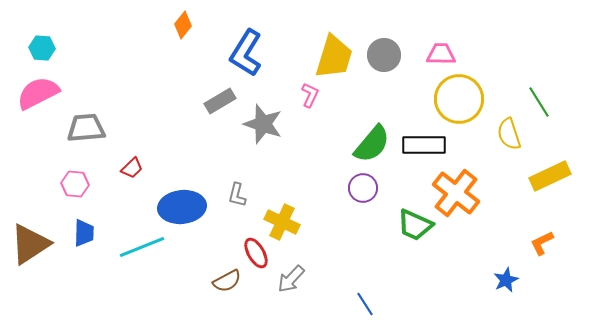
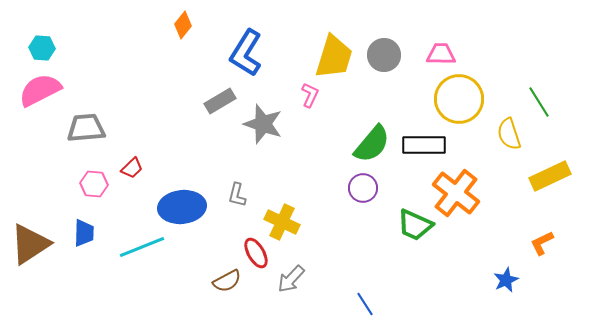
pink semicircle: moved 2 px right, 3 px up
pink hexagon: moved 19 px right
